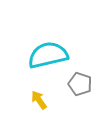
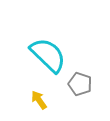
cyan semicircle: rotated 57 degrees clockwise
